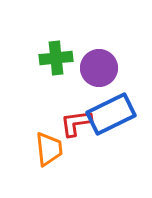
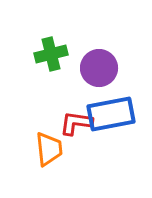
green cross: moved 5 px left, 4 px up; rotated 8 degrees counterclockwise
blue rectangle: rotated 15 degrees clockwise
red L-shape: rotated 16 degrees clockwise
